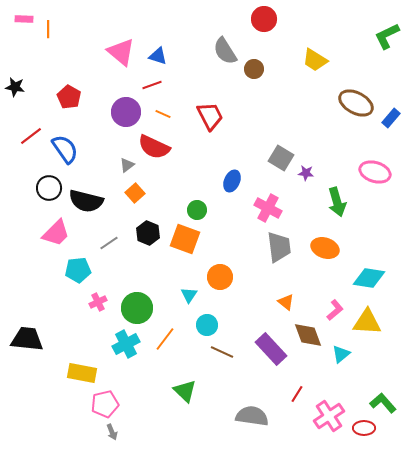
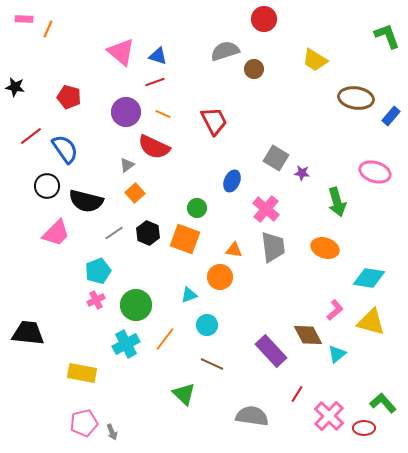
orange line at (48, 29): rotated 24 degrees clockwise
green L-shape at (387, 36): rotated 96 degrees clockwise
gray semicircle at (225, 51): rotated 104 degrees clockwise
red line at (152, 85): moved 3 px right, 3 px up
red pentagon at (69, 97): rotated 15 degrees counterclockwise
brown ellipse at (356, 103): moved 5 px up; rotated 20 degrees counterclockwise
red trapezoid at (210, 116): moved 4 px right, 5 px down
blue rectangle at (391, 118): moved 2 px up
gray square at (281, 158): moved 5 px left
purple star at (306, 173): moved 4 px left
black circle at (49, 188): moved 2 px left, 2 px up
pink cross at (268, 208): moved 2 px left, 1 px down; rotated 12 degrees clockwise
green circle at (197, 210): moved 2 px up
gray line at (109, 243): moved 5 px right, 10 px up
gray trapezoid at (279, 247): moved 6 px left
cyan pentagon at (78, 270): moved 20 px right, 1 px down; rotated 15 degrees counterclockwise
cyan triangle at (189, 295): rotated 36 degrees clockwise
pink cross at (98, 302): moved 2 px left, 2 px up
orange triangle at (286, 302): moved 52 px left, 52 px up; rotated 30 degrees counterclockwise
green circle at (137, 308): moved 1 px left, 3 px up
yellow triangle at (367, 322): moved 4 px right; rotated 12 degrees clockwise
brown diamond at (308, 335): rotated 8 degrees counterclockwise
black trapezoid at (27, 339): moved 1 px right, 6 px up
purple rectangle at (271, 349): moved 2 px down
brown line at (222, 352): moved 10 px left, 12 px down
cyan triangle at (341, 354): moved 4 px left
green triangle at (185, 391): moved 1 px left, 3 px down
pink pentagon at (105, 404): moved 21 px left, 19 px down
pink cross at (329, 416): rotated 12 degrees counterclockwise
